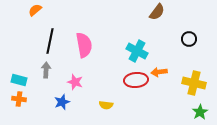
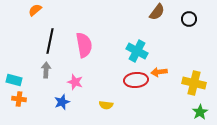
black circle: moved 20 px up
cyan rectangle: moved 5 px left
